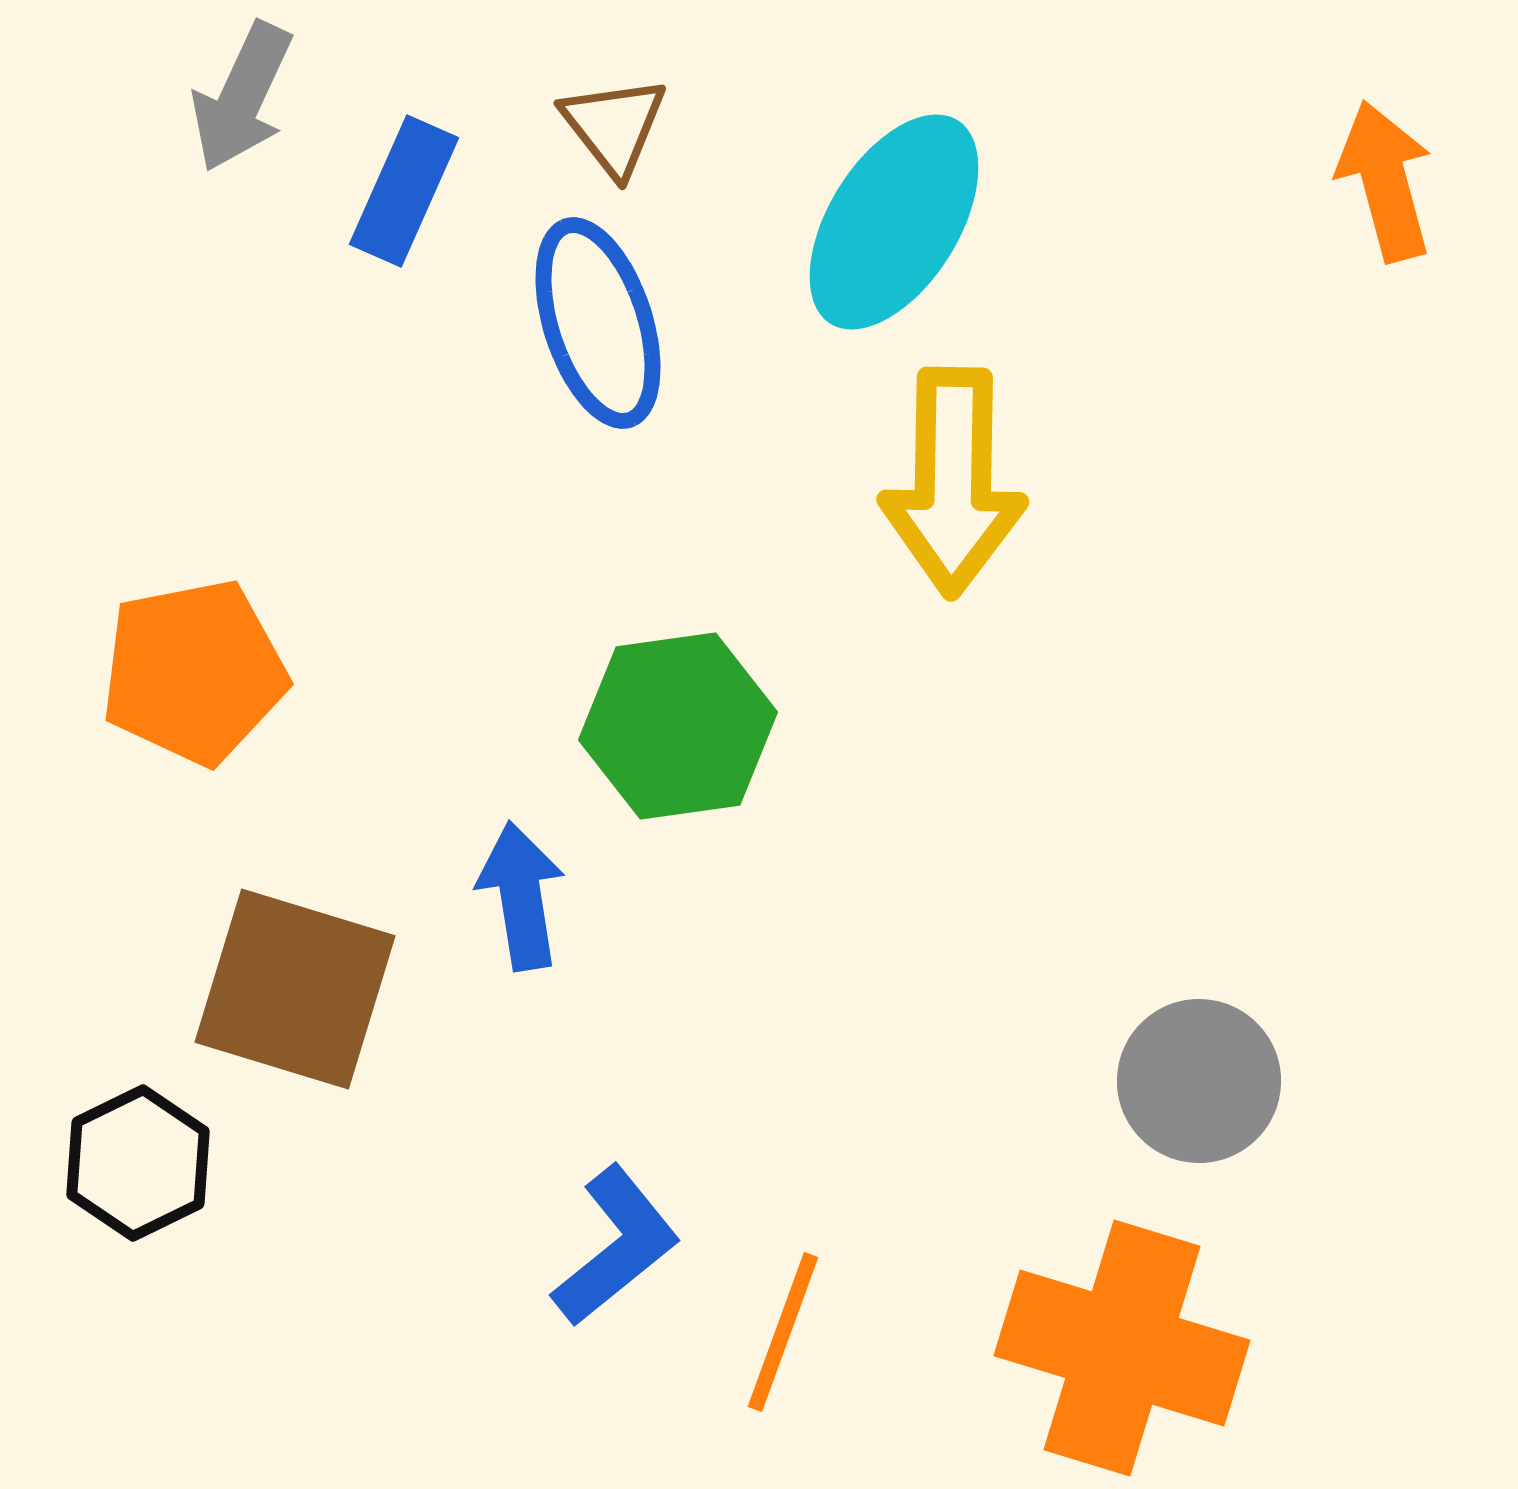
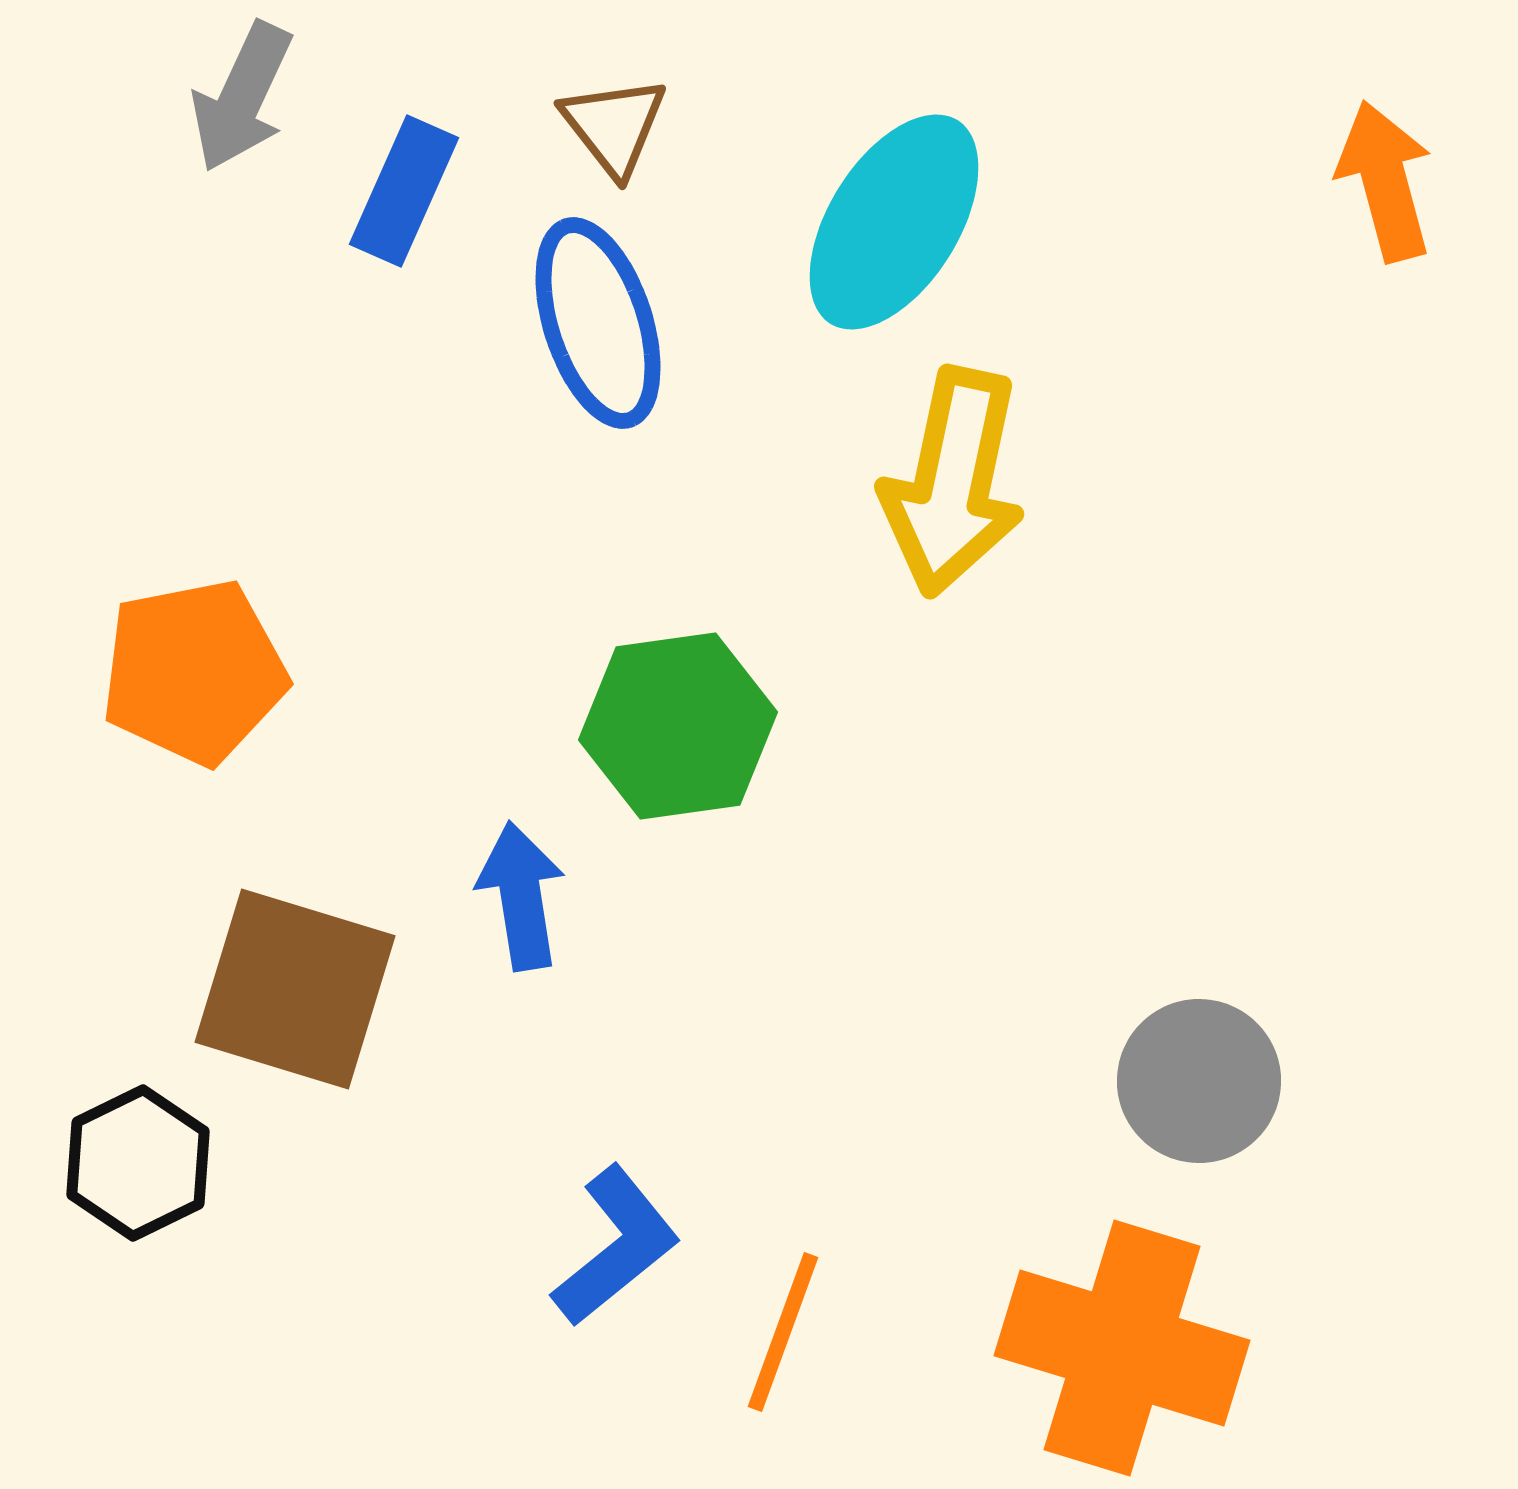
yellow arrow: rotated 11 degrees clockwise
